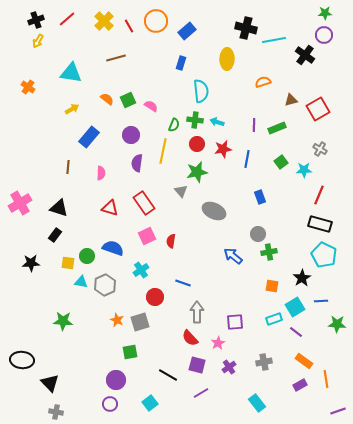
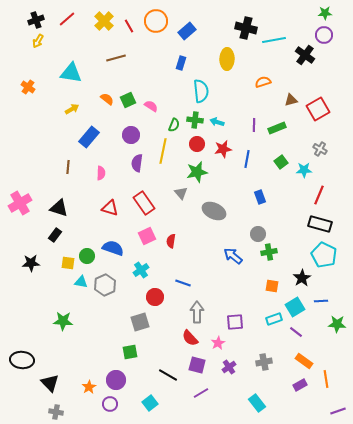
gray triangle at (181, 191): moved 2 px down
orange star at (117, 320): moved 28 px left, 67 px down; rotated 16 degrees clockwise
